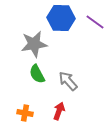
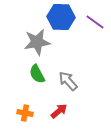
blue hexagon: moved 1 px up
gray star: moved 3 px right, 2 px up
red arrow: rotated 30 degrees clockwise
